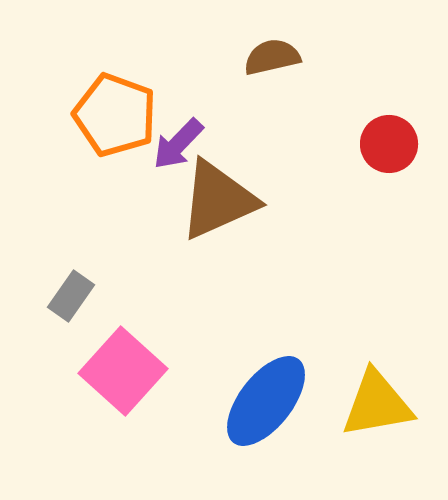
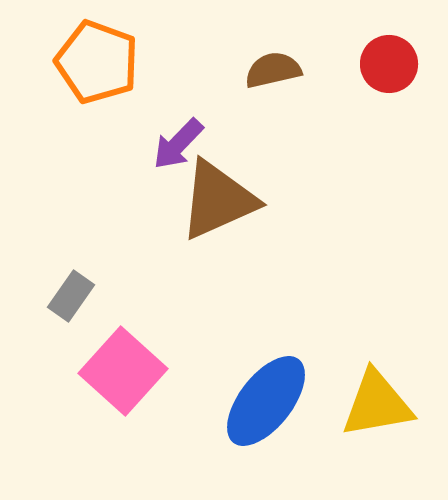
brown semicircle: moved 1 px right, 13 px down
orange pentagon: moved 18 px left, 53 px up
red circle: moved 80 px up
